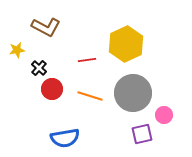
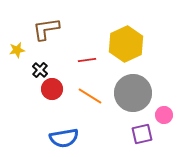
brown L-shape: moved 2 px down; rotated 144 degrees clockwise
black cross: moved 1 px right, 2 px down
orange line: rotated 15 degrees clockwise
blue semicircle: moved 1 px left
